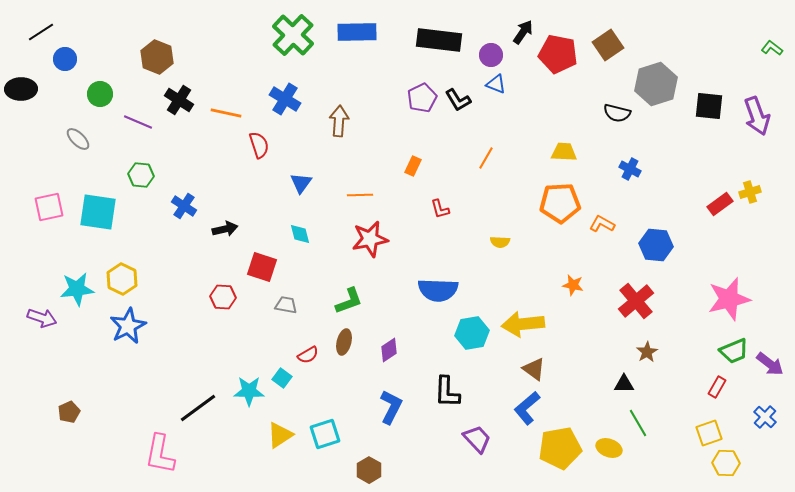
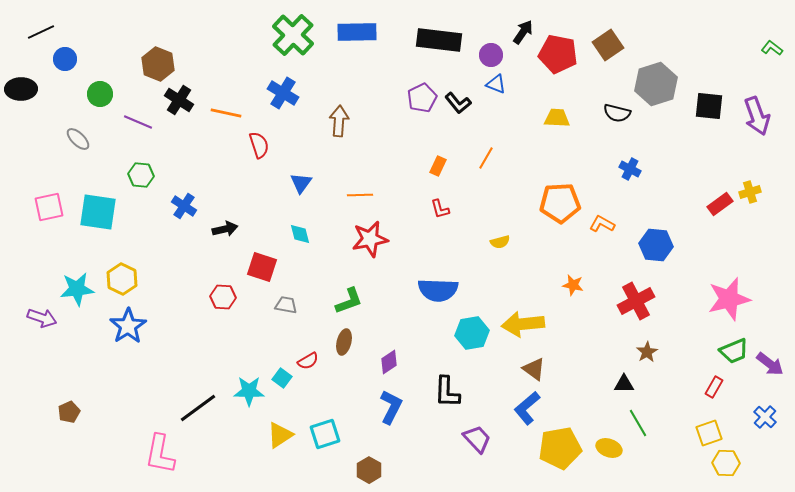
black line at (41, 32): rotated 8 degrees clockwise
brown hexagon at (157, 57): moved 1 px right, 7 px down
blue cross at (285, 99): moved 2 px left, 6 px up
black L-shape at (458, 100): moved 3 px down; rotated 8 degrees counterclockwise
yellow trapezoid at (564, 152): moved 7 px left, 34 px up
orange rectangle at (413, 166): moved 25 px right
yellow semicircle at (500, 242): rotated 18 degrees counterclockwise
red cross at (636, 301): rotated 12 degrees clockwise
blue star at (128, 326): rotated 6 degrees counterclockwise
purple diamond at (389, 350): moved 12 px down
red semicircle at (308, 355): moved 6 px down
red rectangle at (717, 387): moved 3 px left
